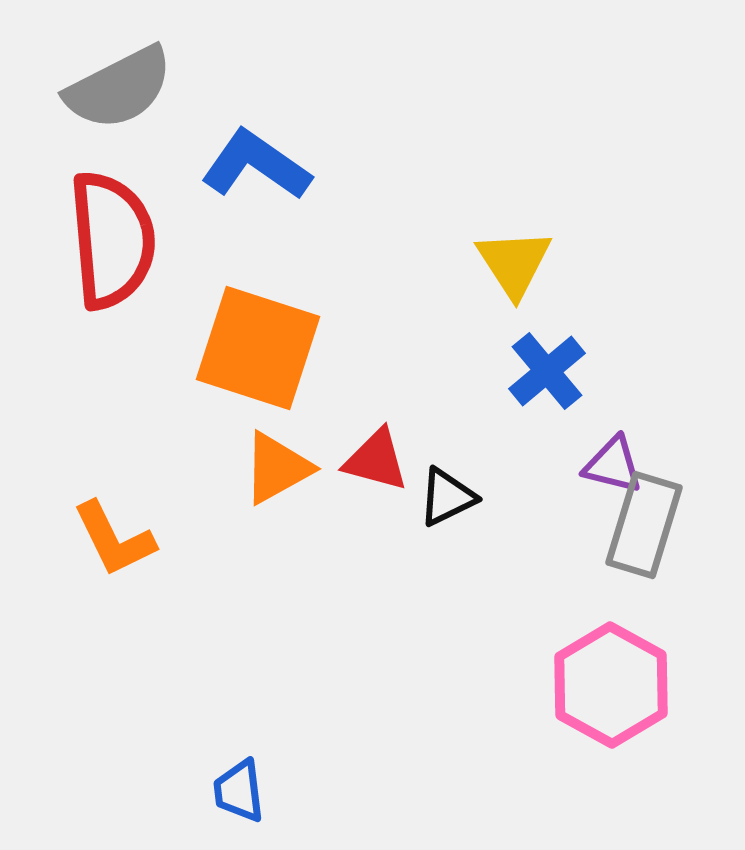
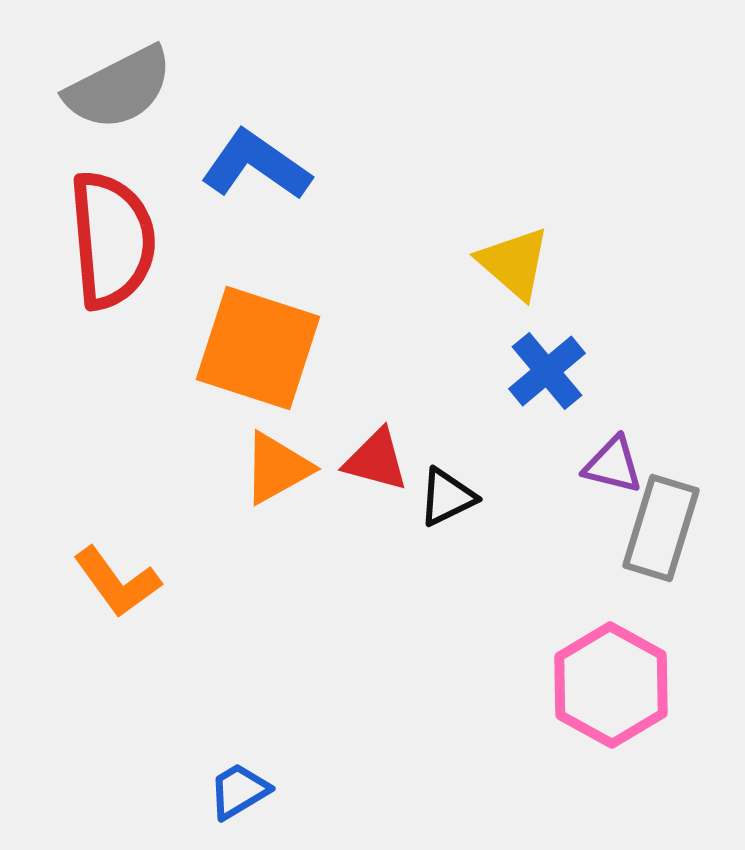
yellow triangle: rotated 16 degrees counterclockwise
gray rectangle: moved 17 px right, 3 px down
orange L-shape: moved 3 px right, 43 px down; rotated 10 degrees counterclockwise
blue trapezoid: rotated 66 degrees clockwise
